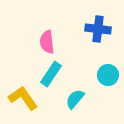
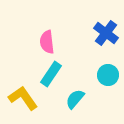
blue cross: moved 8 px right, 4 px down; rotated 30 degrees clockwise
